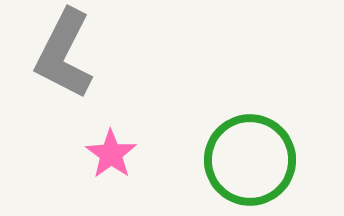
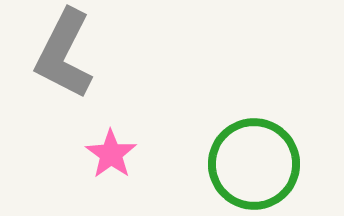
green circle: moved 4 px right, 4 px down
